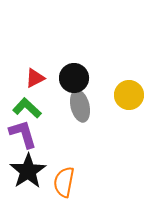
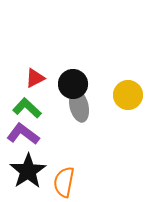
black circle: moved 1 px left, 6 px down
yellow circle: moved 1 px left
gray ellipse: moved 1 px left
purple L-shape: rotated 36 degrees counterclockwise
